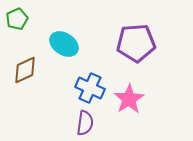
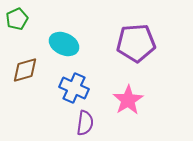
cyan ellipse: rotated 8 degrees counterclockwise
brown diamond: rotated 8 degrees clockwise
blue cross: moved 16 px left
pink star: moved 1 px left, 1 px down
